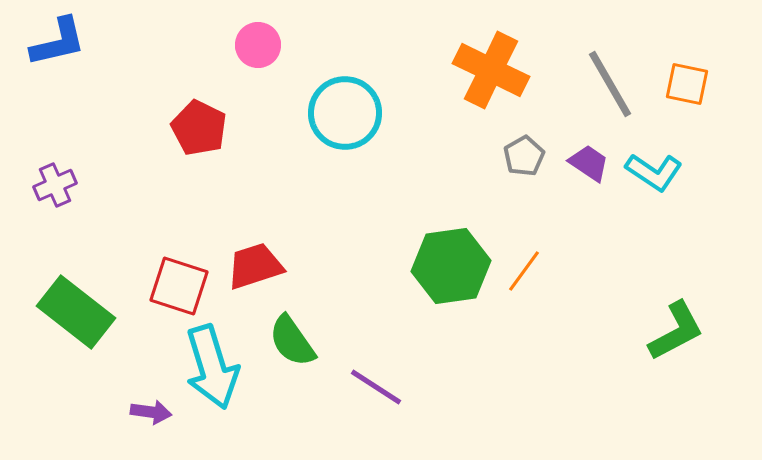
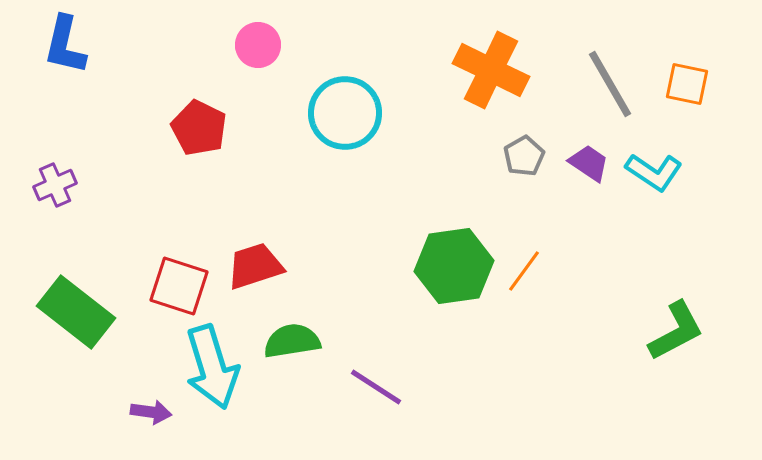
blue L-shape: moved 7 px right, 3 px down; rotated 116 degrees clockwise
green hexagon: moved 3 px right
green semicircle: rotated 116 degrees clockwise
